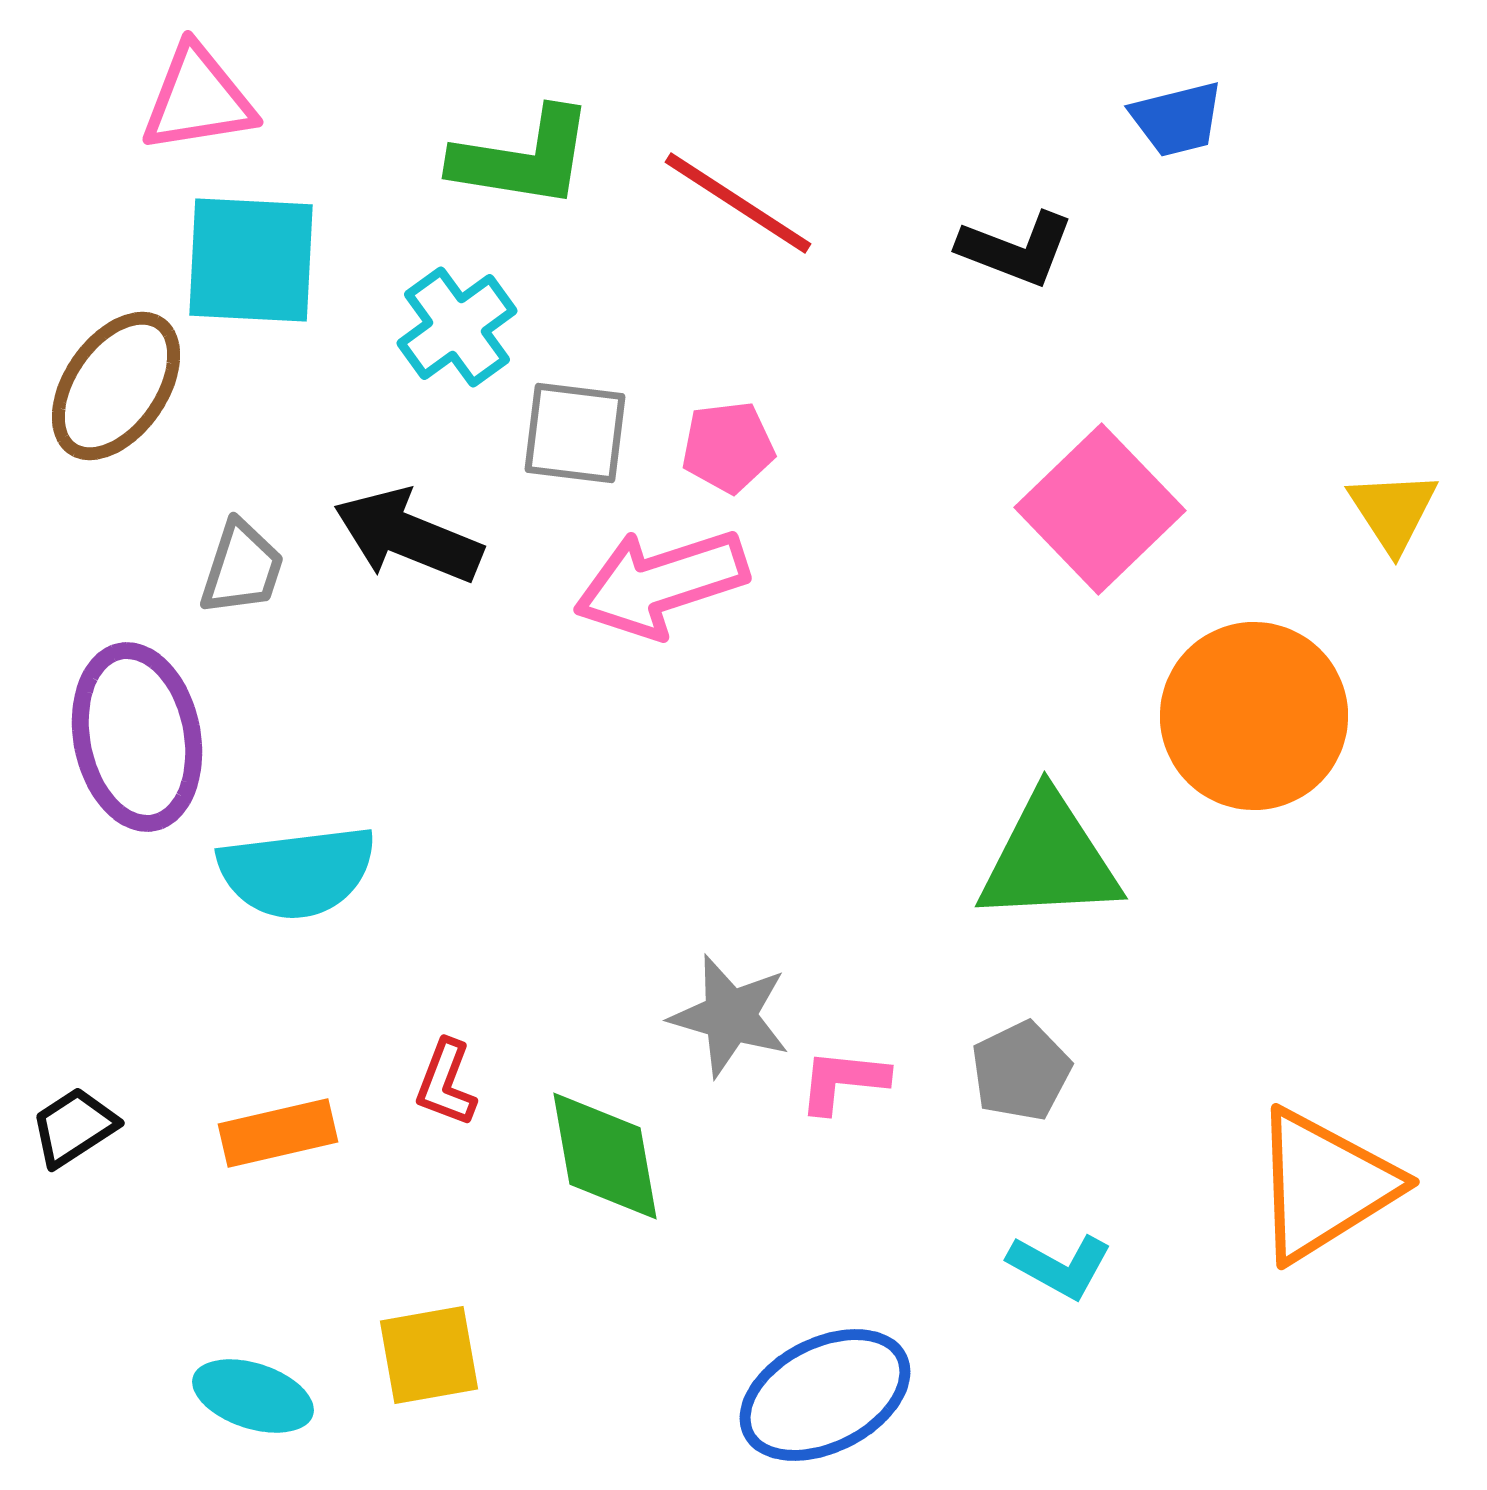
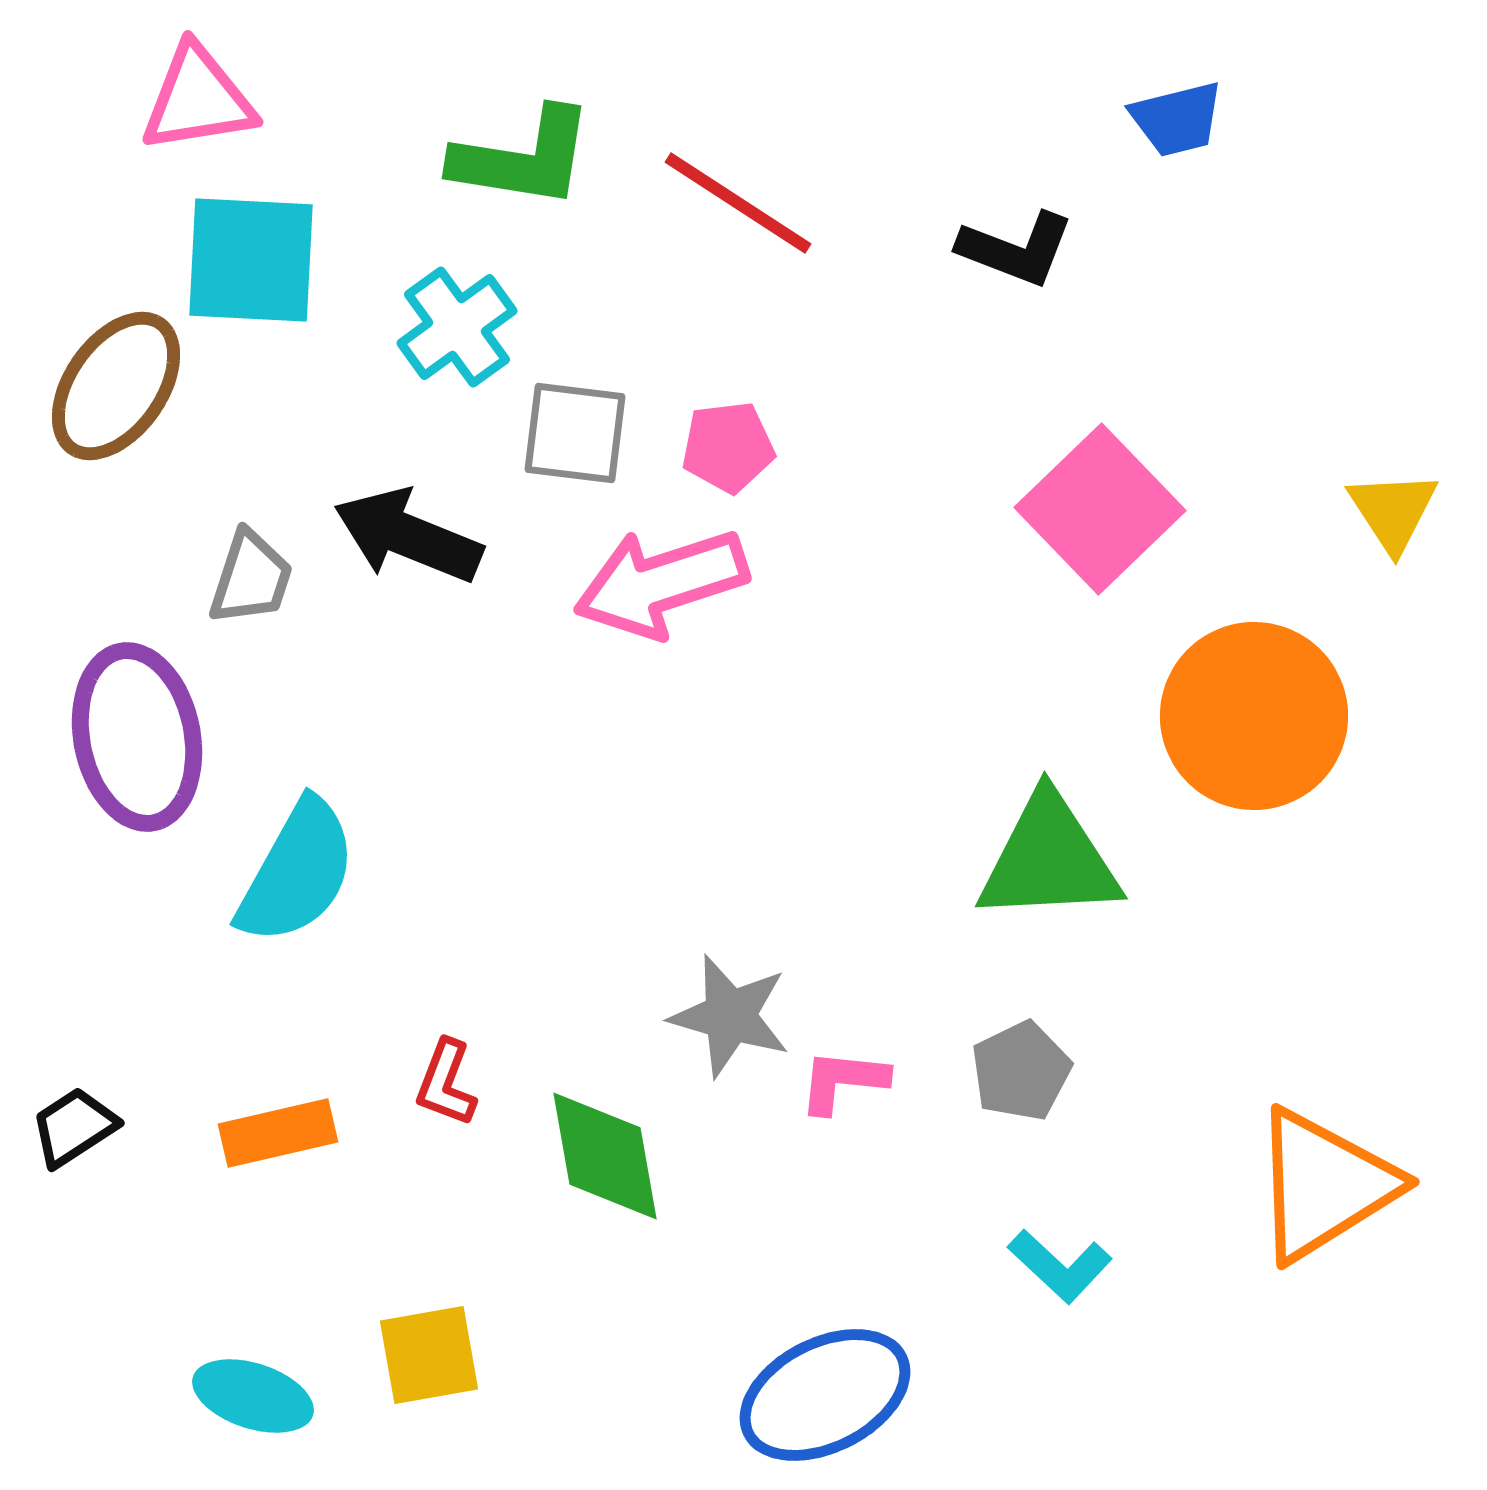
gray trapezoid: moved 9 px right, 10 px down
cyan semicircle: rotated 54 degrees counterclockwise
cyan L-shape: rotated 14 degrees clockwise
